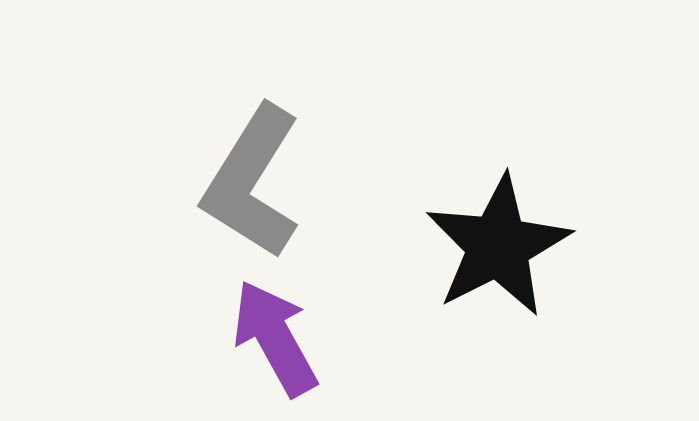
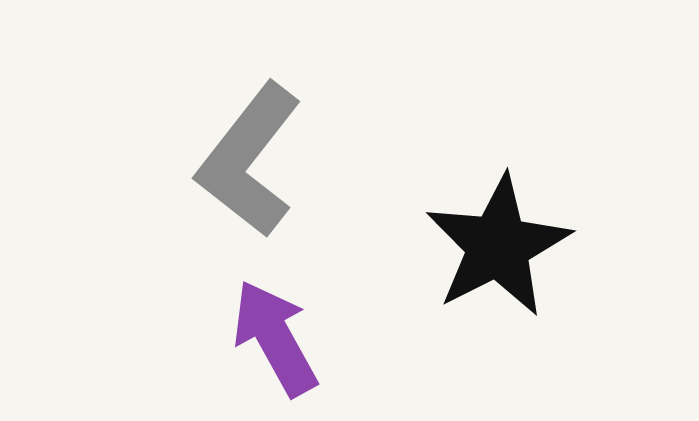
gray L-shape: moved 3 px left, 22 px up; rotated 6 degrees clockwise
